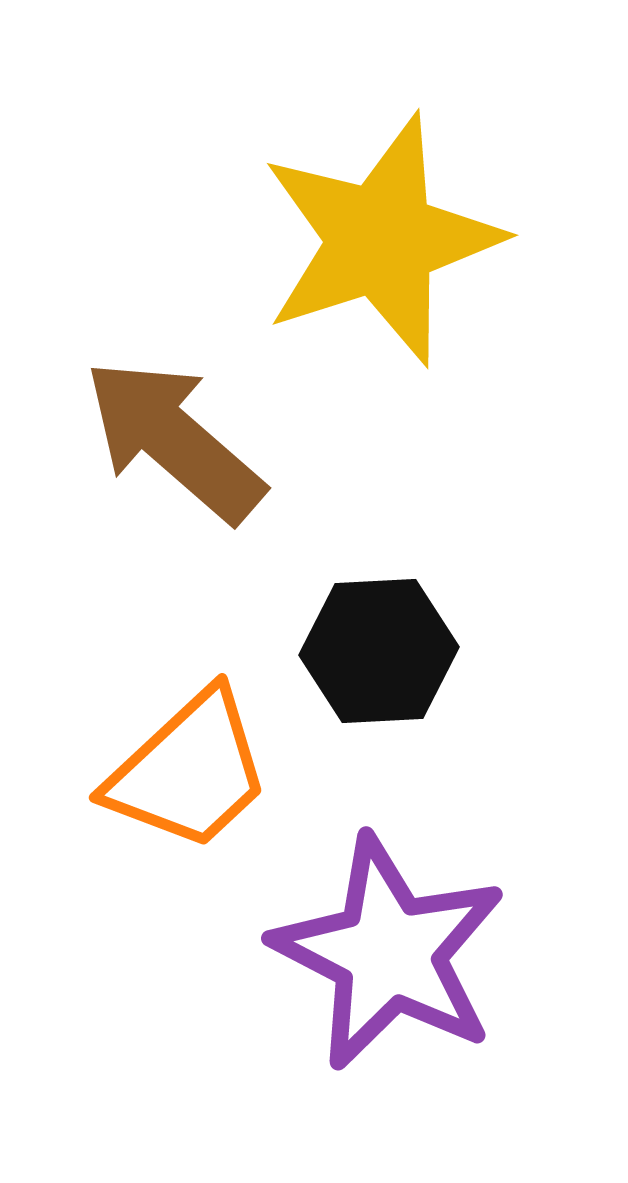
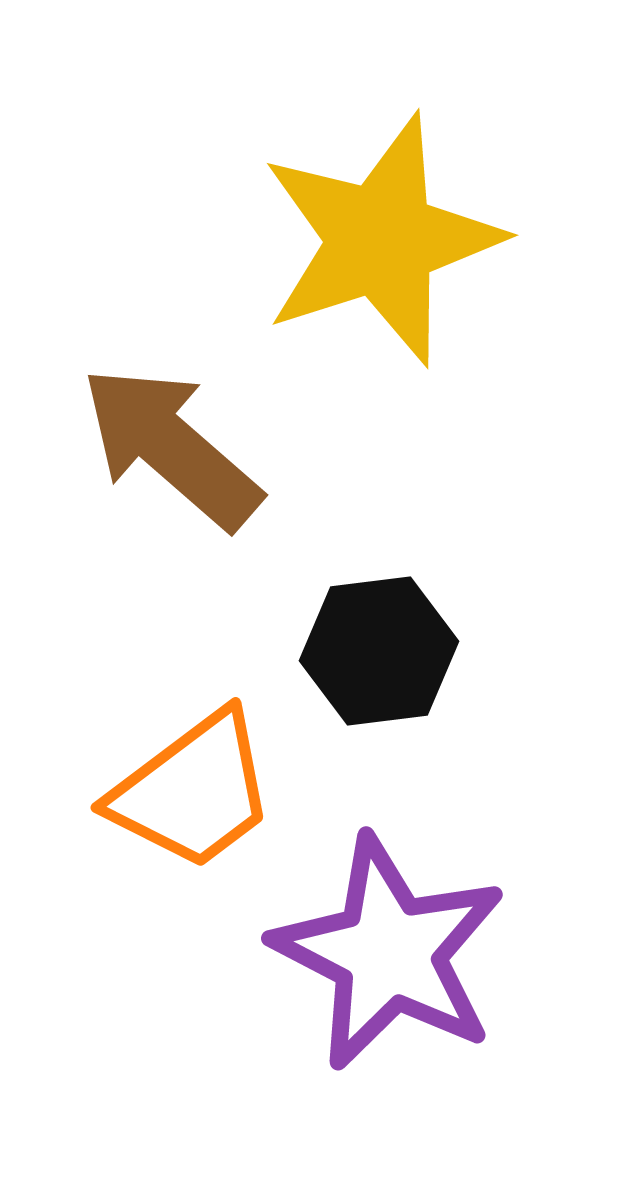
brown arrow: moved 3 px left, 7 px down
black hexagon: rotated 4 degrees counterclockwise
orange trapezoid: moved 4 px right, 20 px down; rotated 6 degrees clockwise
